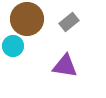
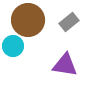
brown circle: moved 1 px right, 1 px down
purple triangle: moved 1 px up
